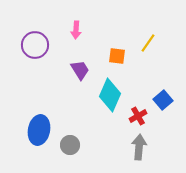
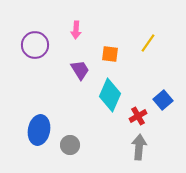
orange square: moved 7 px left, 2 px up
